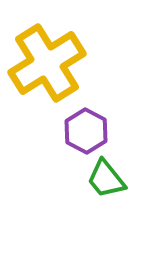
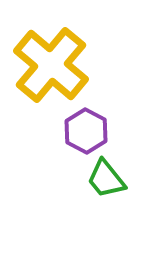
yellow cross: moved 4 px right, 2 px down; rotated 18 degrees counterclockwise
